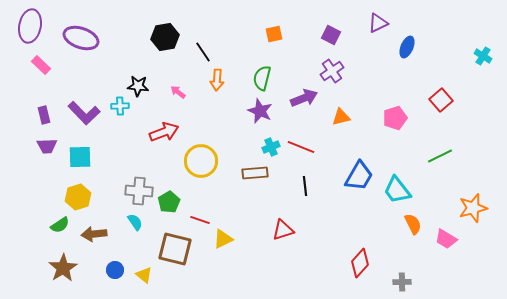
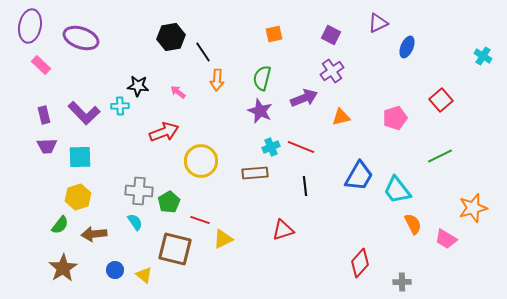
black hexagon at (165, 37): moved 6 px right
green semicircle at (60, 225): rotated 18 degrees counterclockwise
